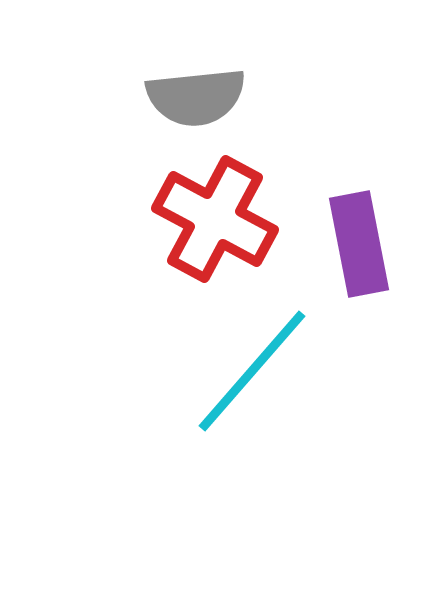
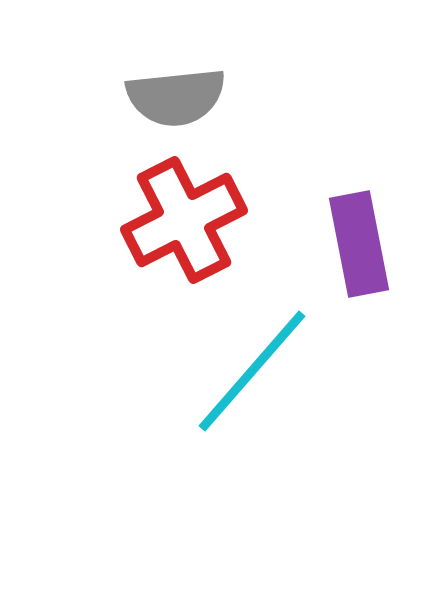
gray semicircle: moved 20 px left
red cross: moved 31 px left, 1 px down; rotated 35 degrees clockwise
